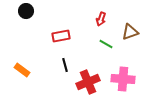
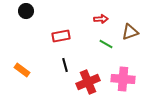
red arrow: rotated 112 degrees counterclockwise
